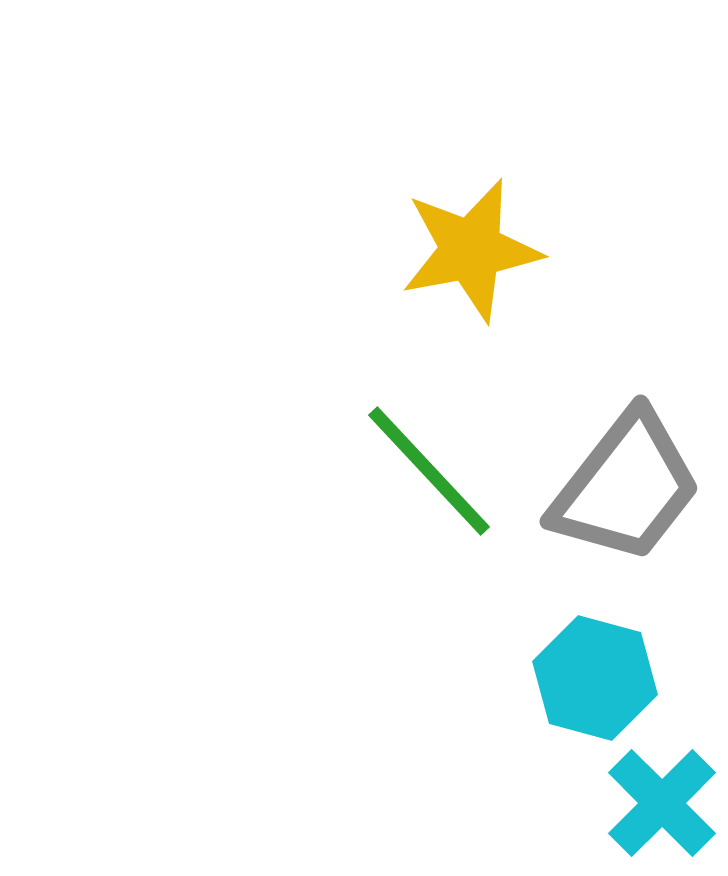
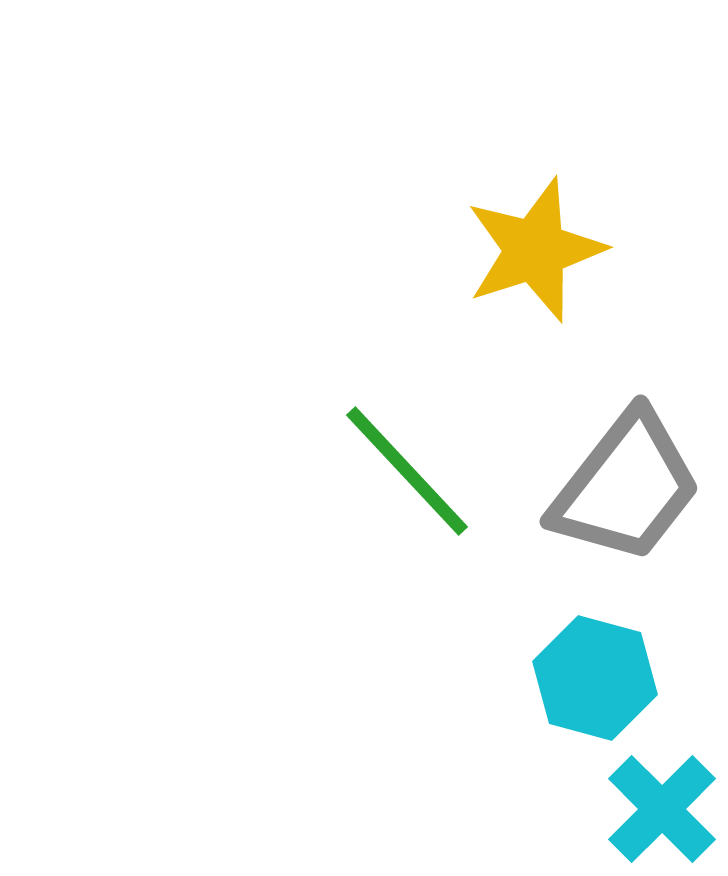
yellow star: moved 64 px right; rotated 7 degrees counterclockwise
green line: moved 22 px left
cyan cross: moved 6 px down
